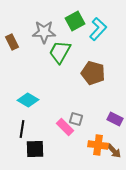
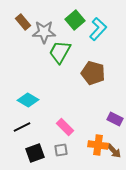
green square: moved 1 px up; rotated 12 degrees counterclockwise
brown rectangle: moved 11 px right, 20 px up; rotated 14 degrees counterclockwise
gray square: moved 15 px left, 31 px down; rotated 24 degrees counterclockwise
black line: moved 2 px up; rotated 54 degrees clockwise
black square: moved 4 px down; rotated 18 degrees counterclockwise
